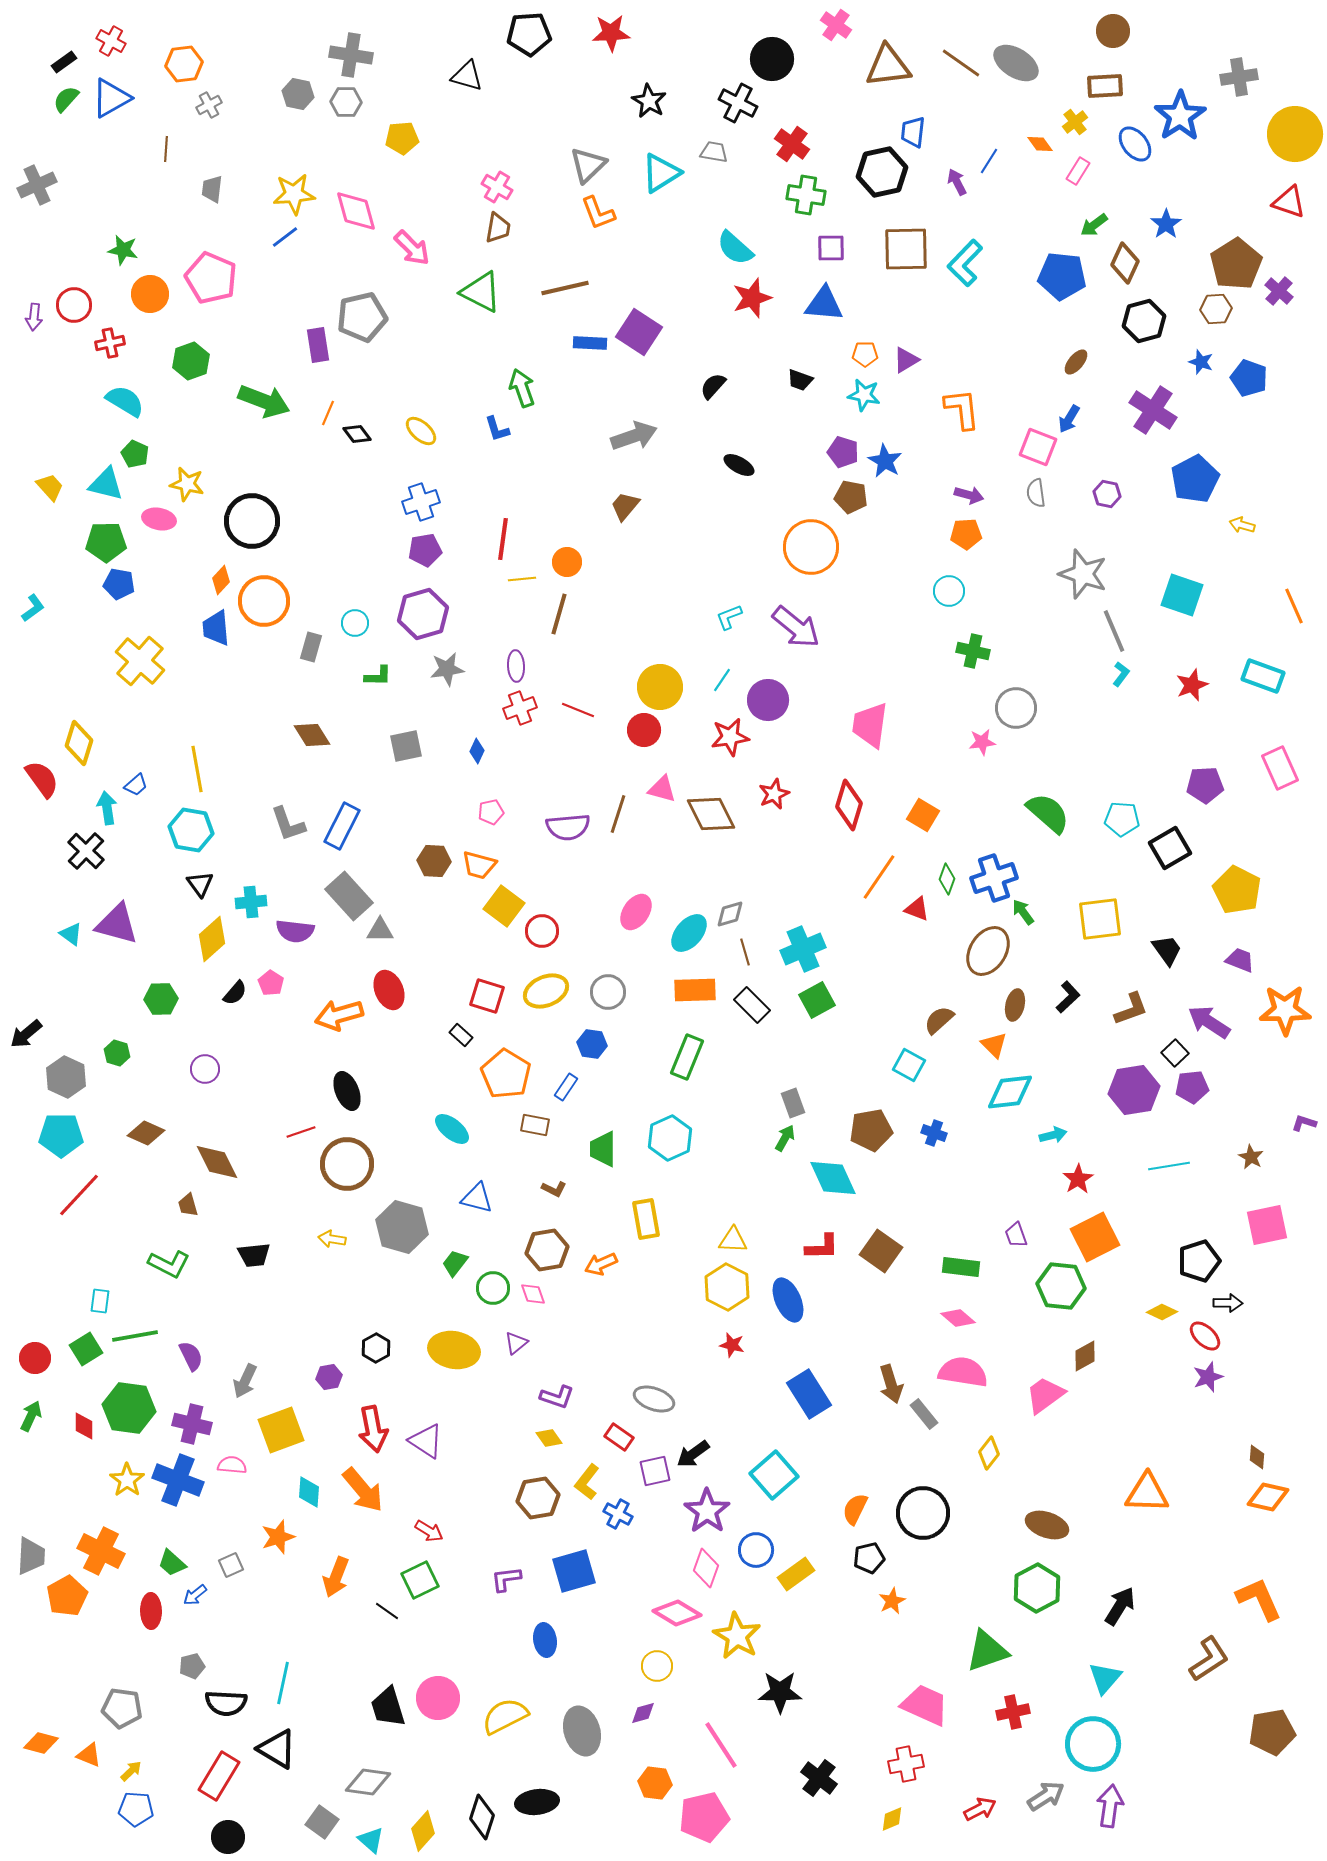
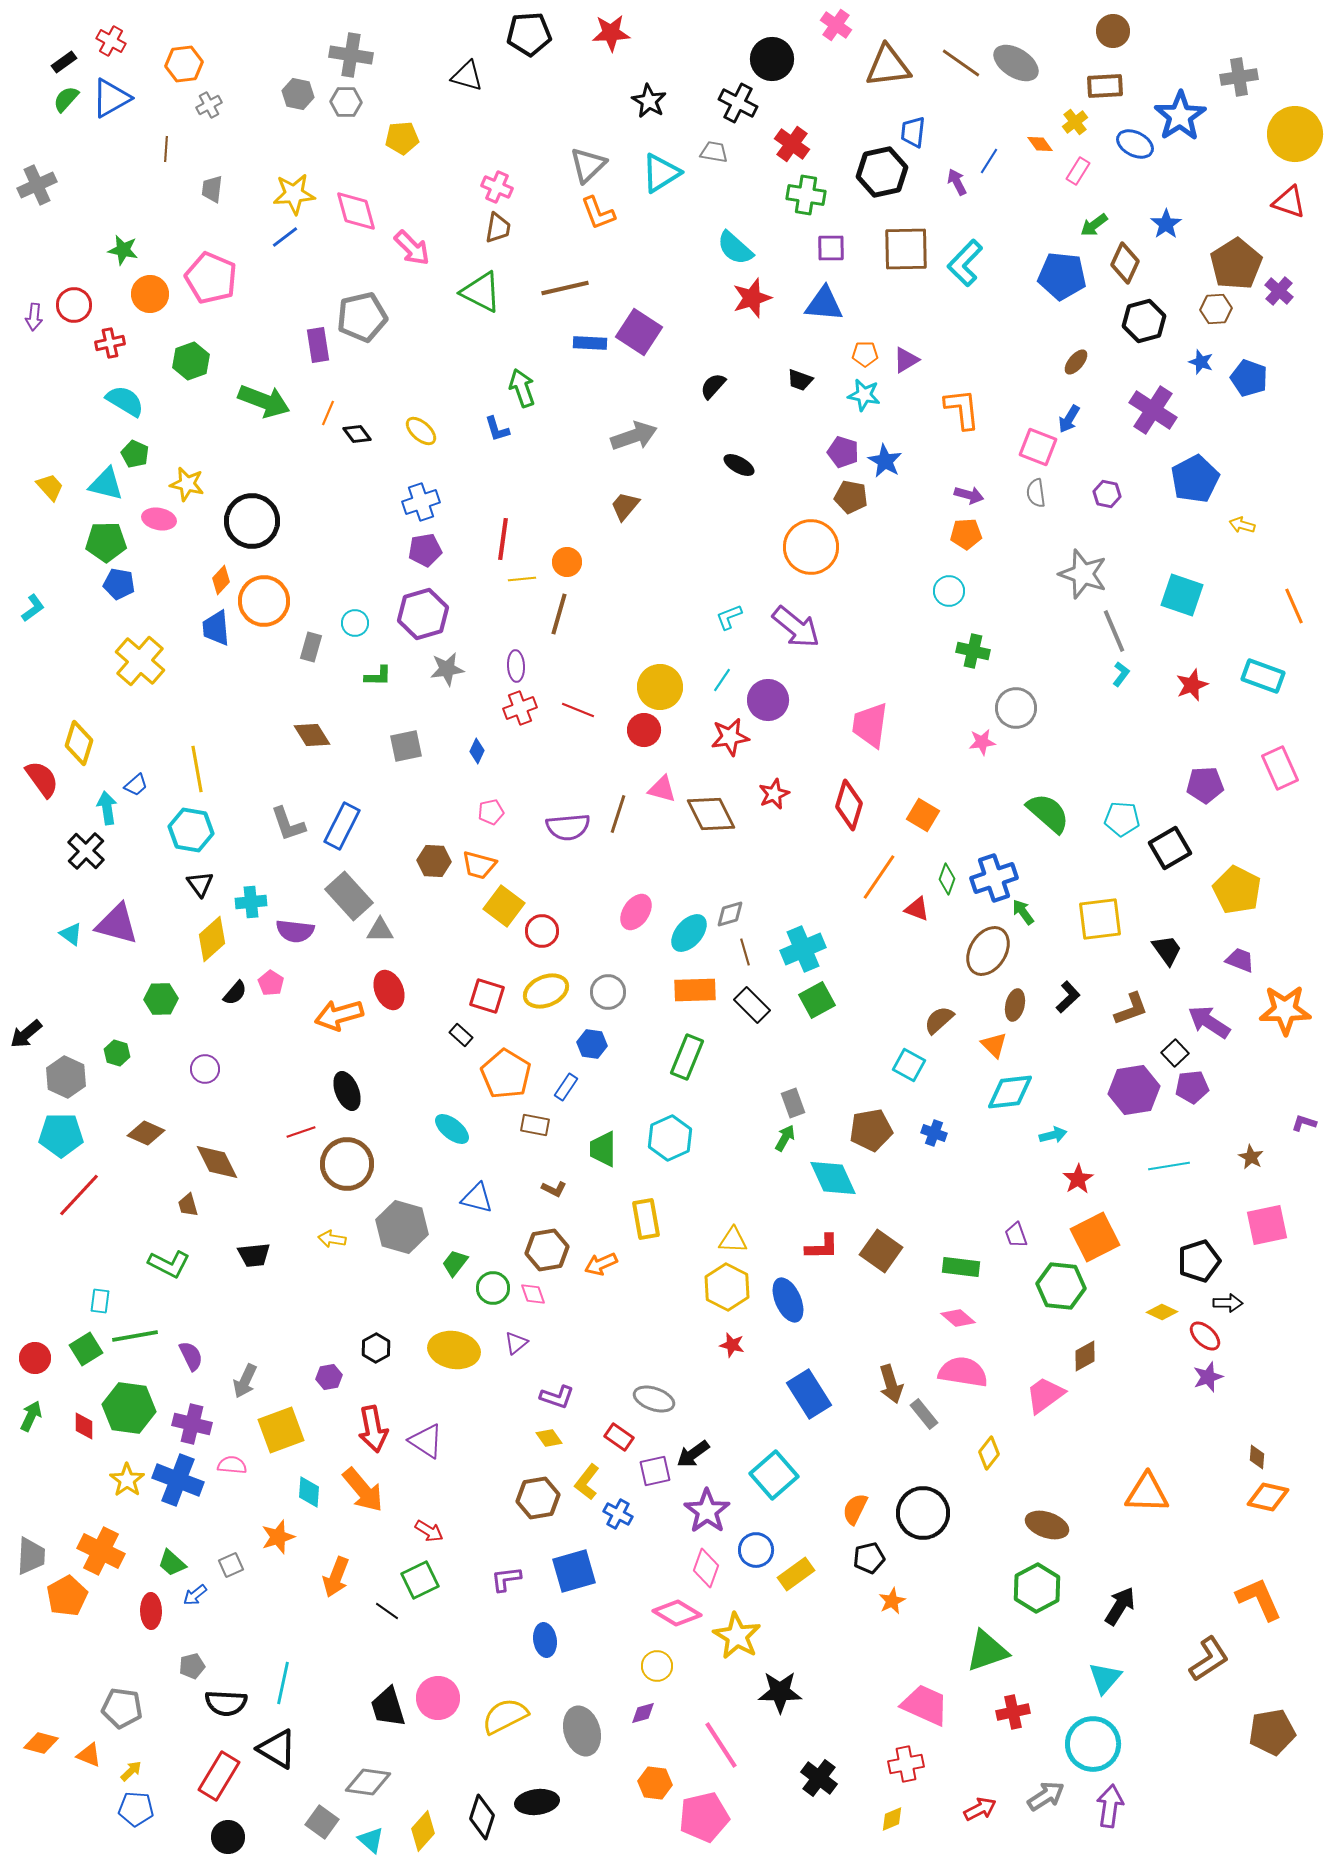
blue ellipse at (1135, 144): rotated 24 degrees counterclockwise
pink cross at (497, 187): rotated 8 degrees counterclockwise
